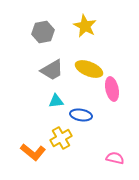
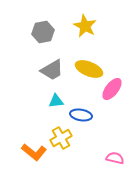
pink ellipse: rotated 50 degrees clockwise
orange L-shape: moved 1 px right
